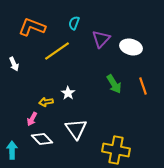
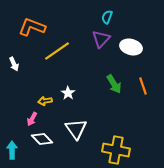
cyan semicircle: moved 33 px right, 6 px up
yellow arrow: moved 1 px left, 1 px up
